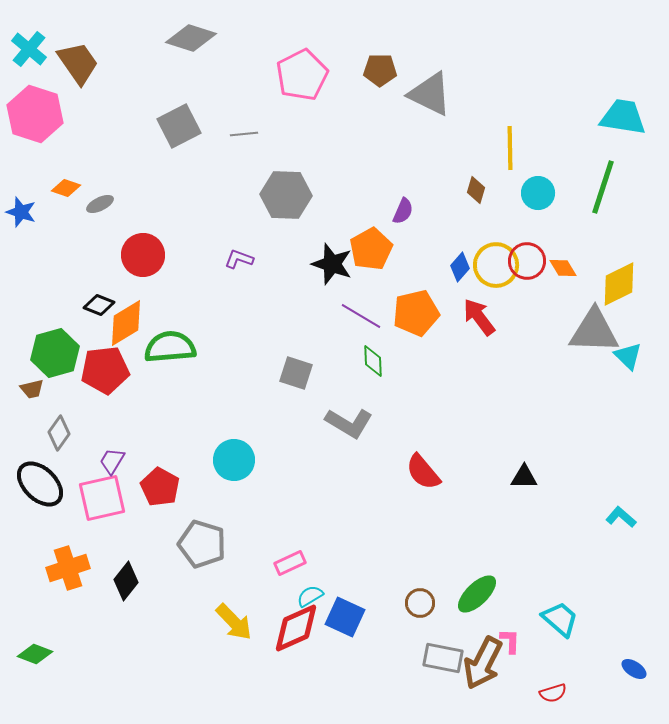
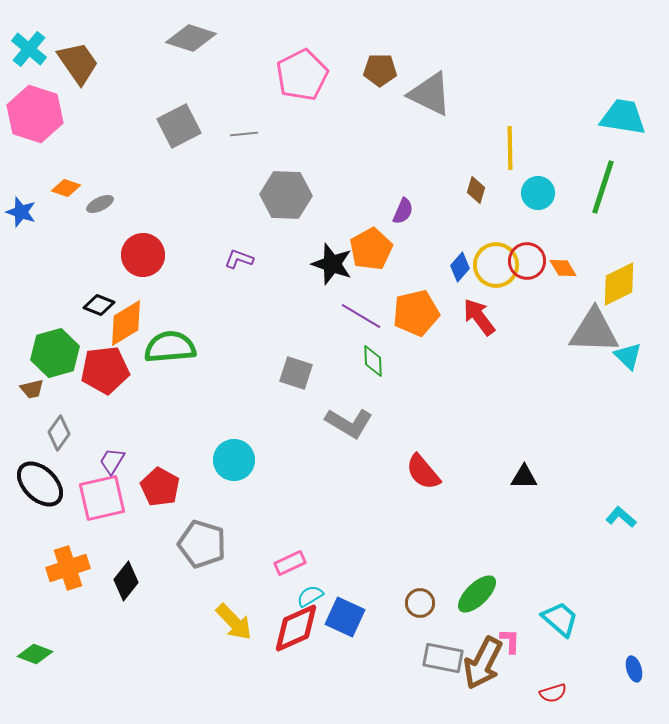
blue ellipse at (634, 669): rotated 40 degrees clockwise
